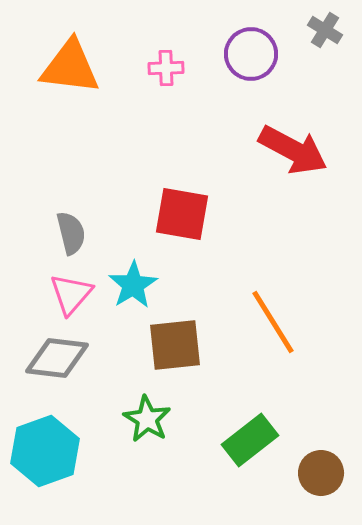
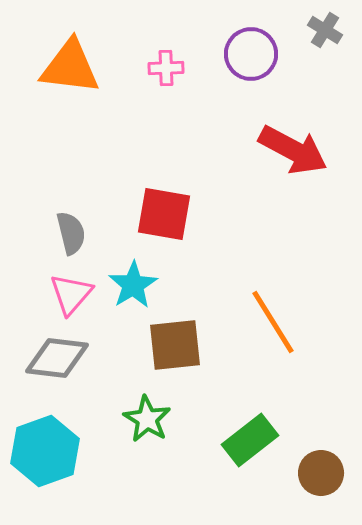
red square: moved 18 px left
